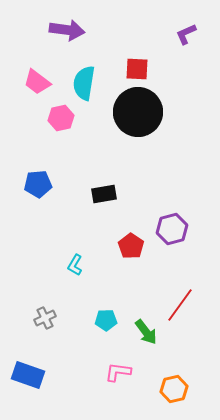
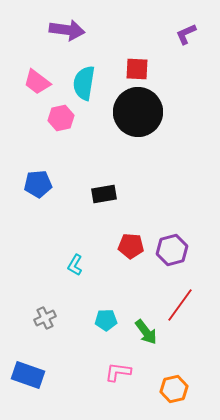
purple hexagon: moved 21 px down
red pentagon: rotated 30 degrees counterclockwise
